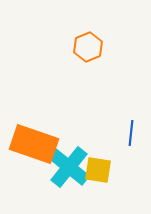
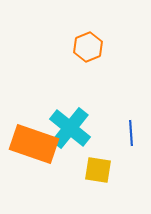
blue line: rotated 10 degrees counterclockwise
cyan cross: moved 1 px right, 39 px up
